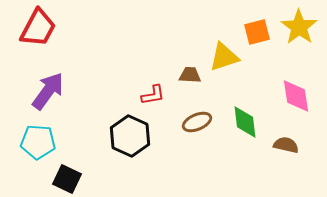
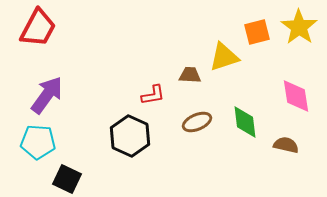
purple arrow: moved 1 px left, 4 px down
